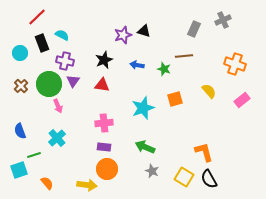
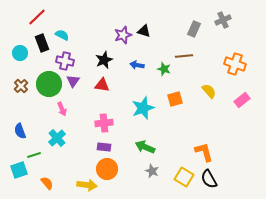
pink arrow: moved 4 px right, 3 px down
